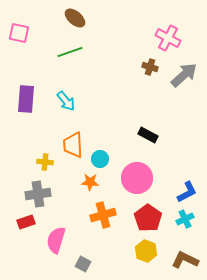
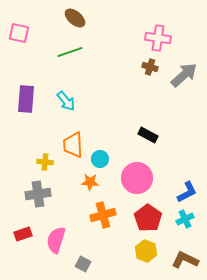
pink cross: moved 10 px left; rotated 20 degrees counterclockwise
red rectangle: moved 3 px left, 12 px down
